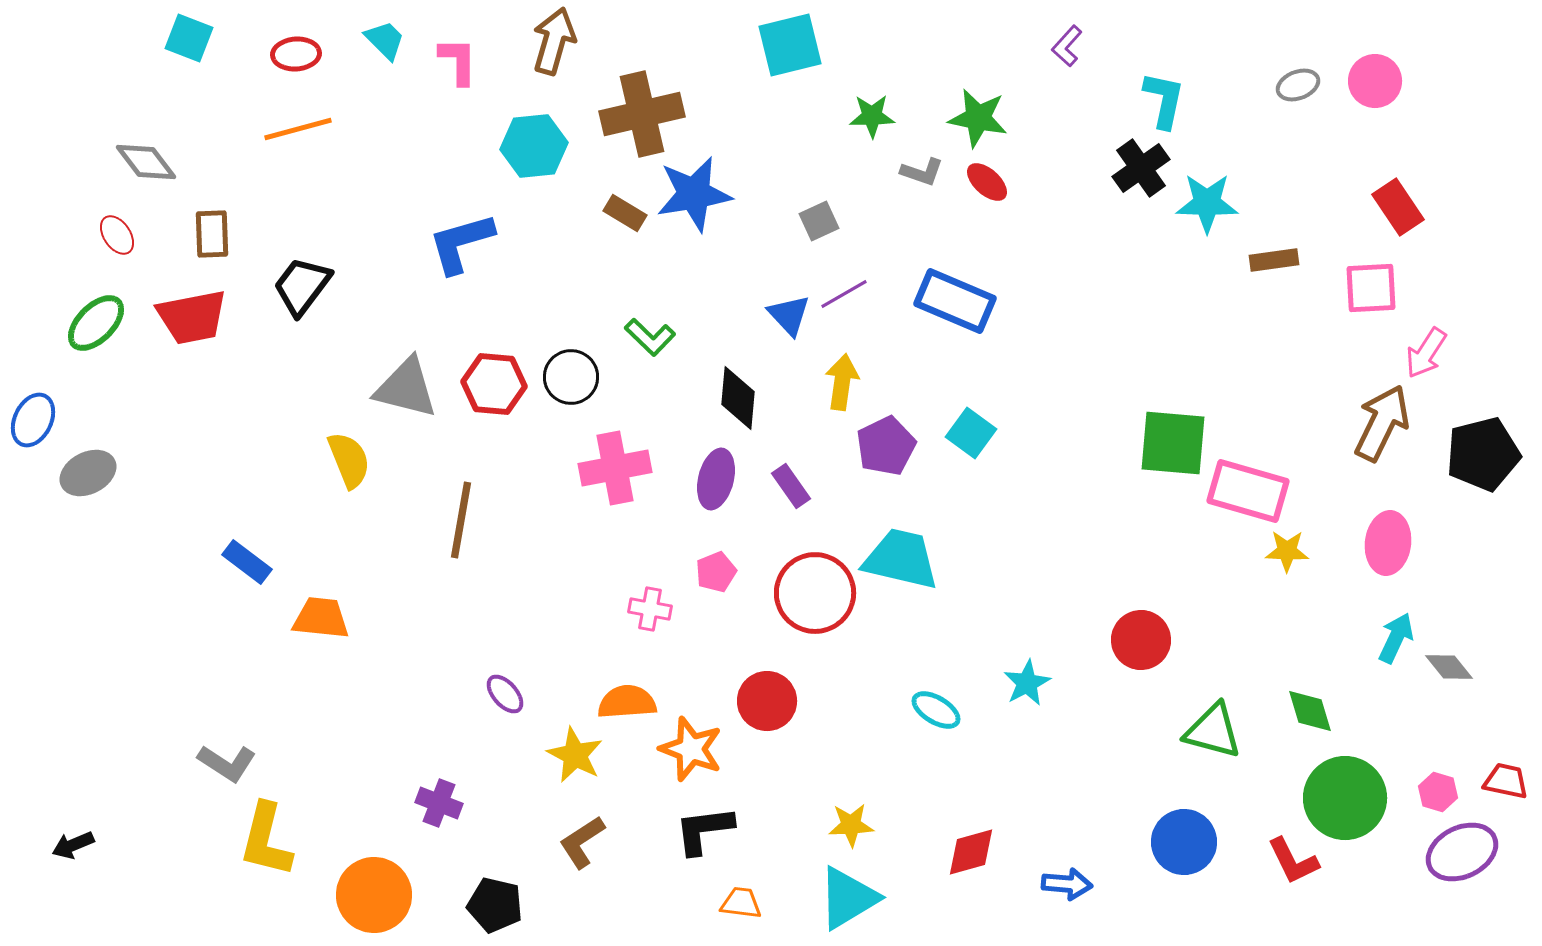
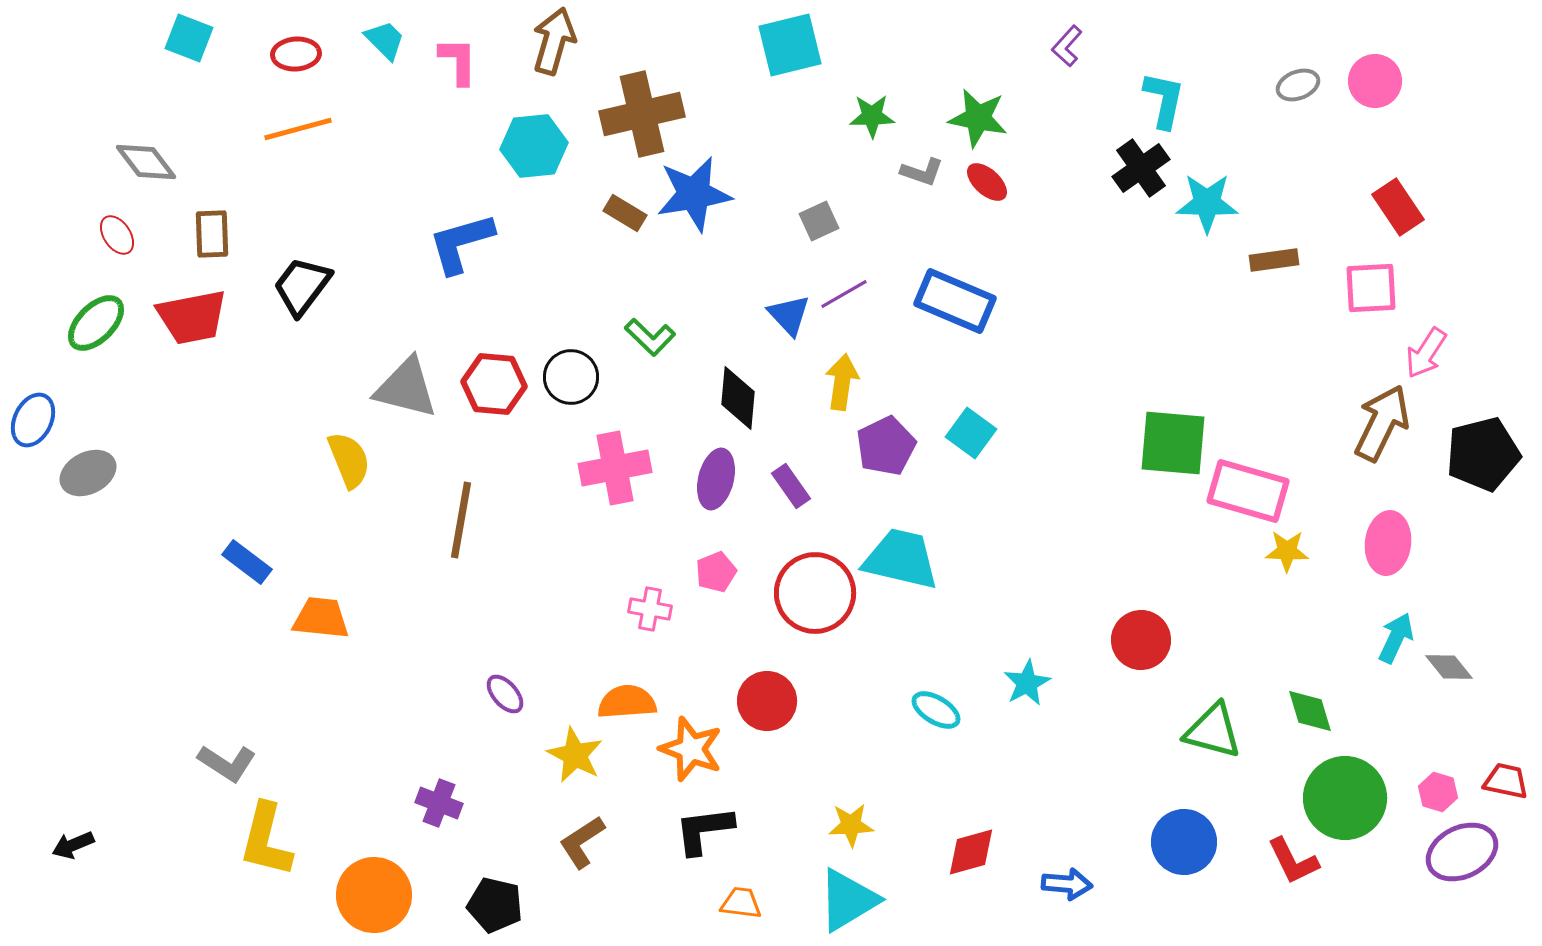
cyan triangle at (848, 898): moved 2 px down
